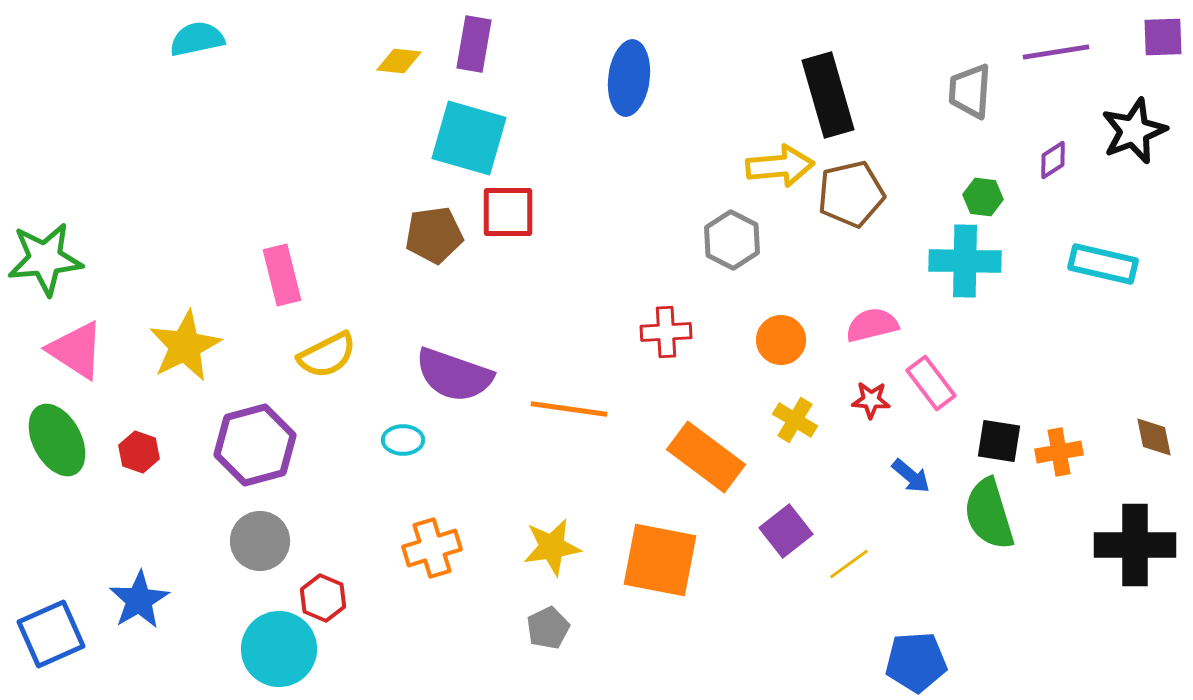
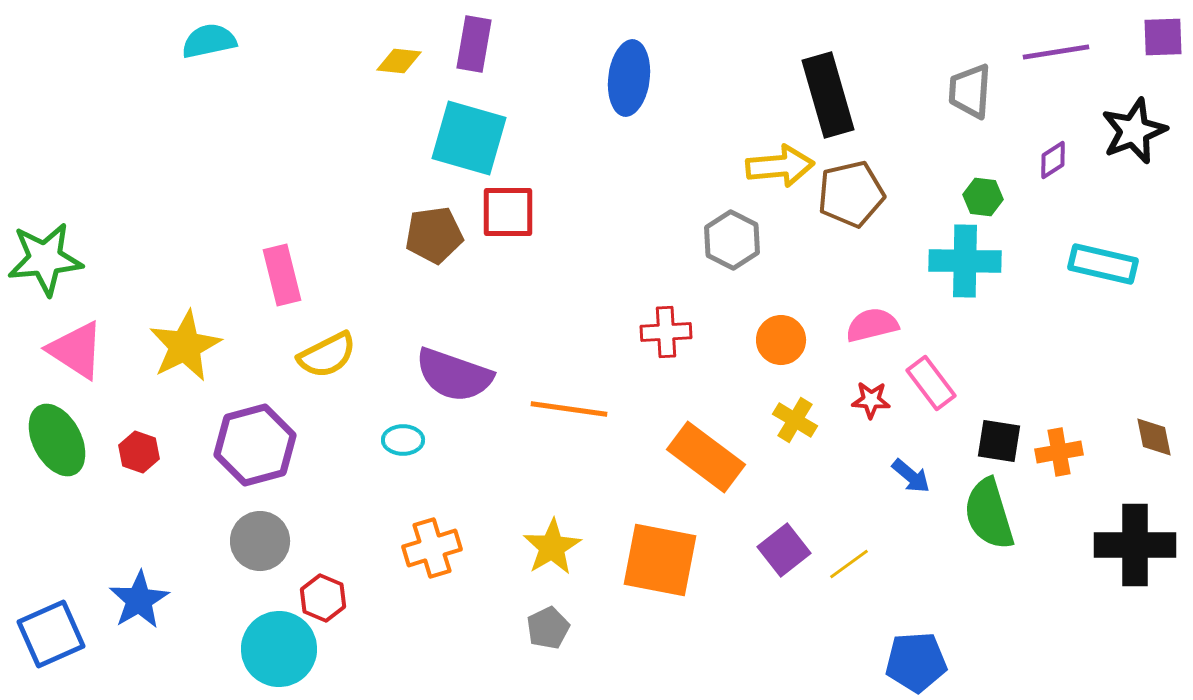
cyan semicircle at (197, 39): moved 12 px right, 2 px down
purple square at (786, 531): moved 2 px left, 19 px down
yellow star at (552, 547): rotated 22 degrees counterclockwise
